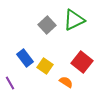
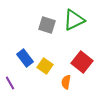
gray square: rotated 30 degrees counterclockwise
orange semicircle: rotated 112 degrees counterclockwise
